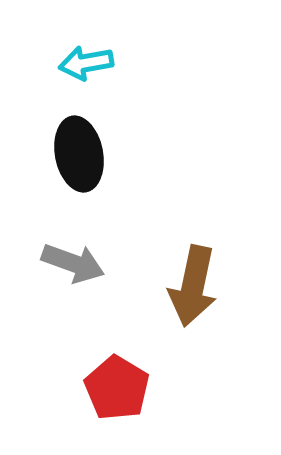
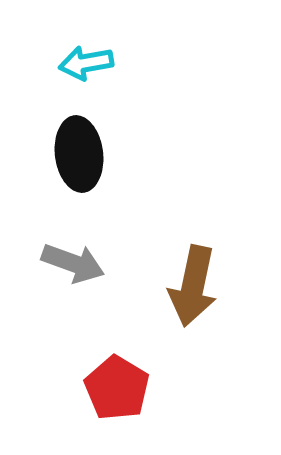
black ellipse: rotated 4 degrees clockwise
